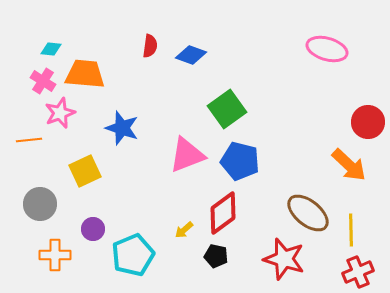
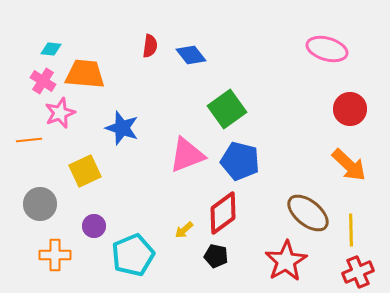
blue diamond: rotated 32 degrees clockwise
red circle: moved 18 px left, 13 px up
purple circle: moved 1 px right, 3 px up
red star: moved 2 px right, 2 px down; rotated 24 degrees clockwise
